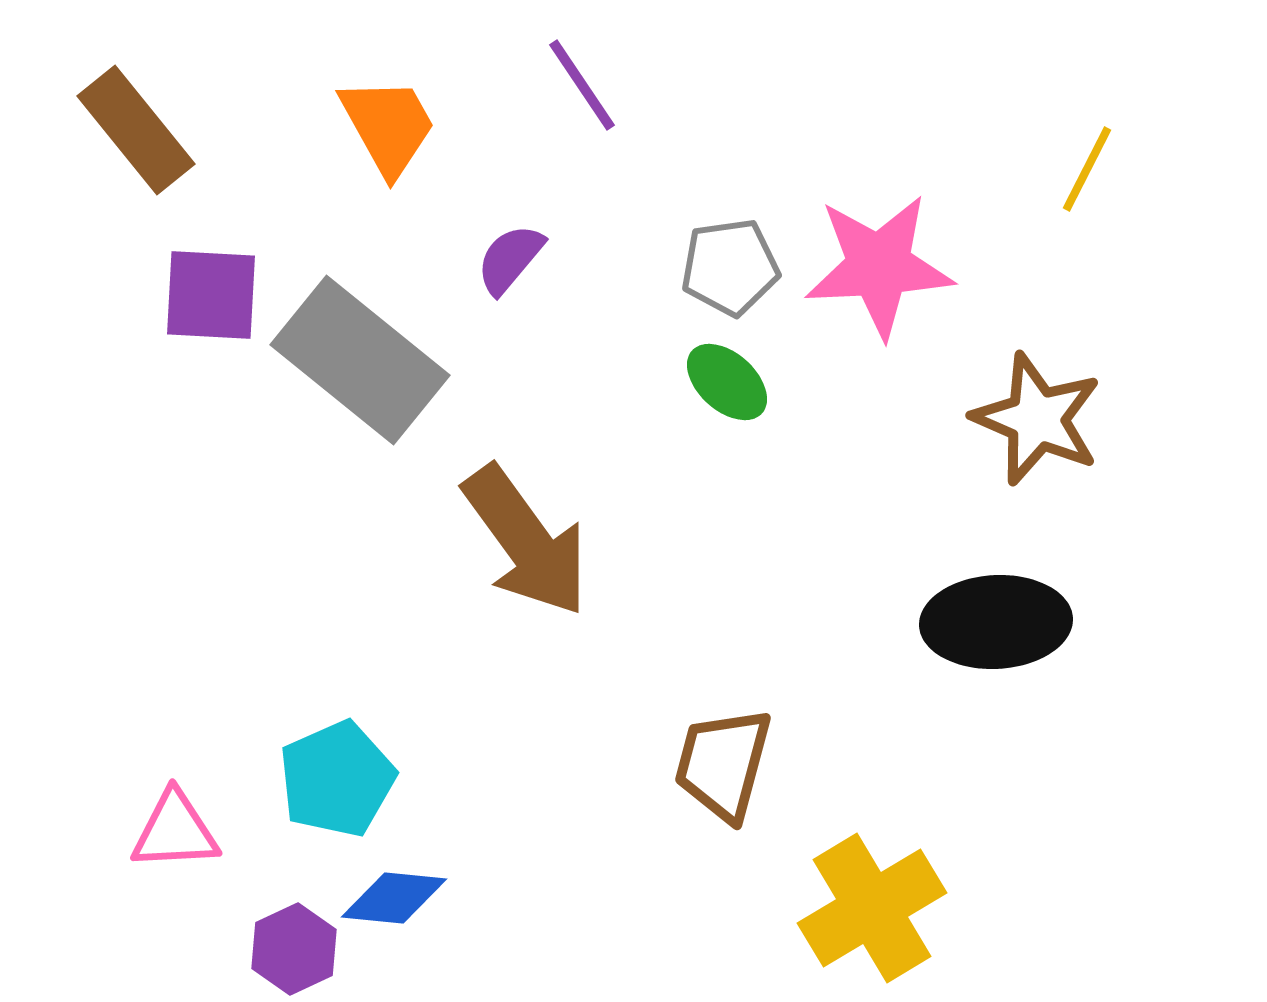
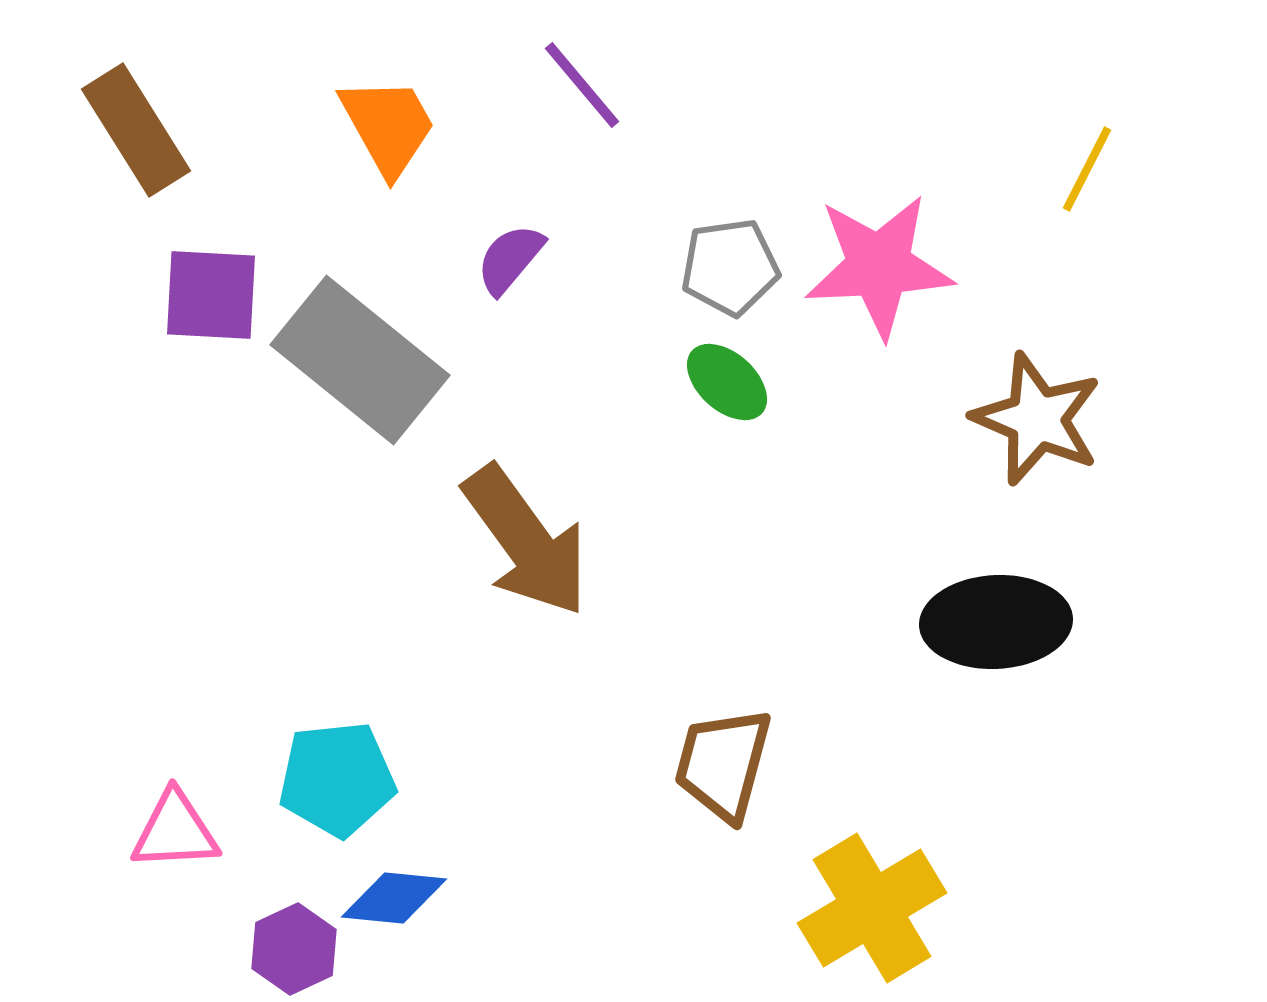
purple line: rotated 6 degrees counterclockwise
brown rectangle: rotated 7 degrees clockwise
cyan pentagon: rotated 18 degrees clockwise
